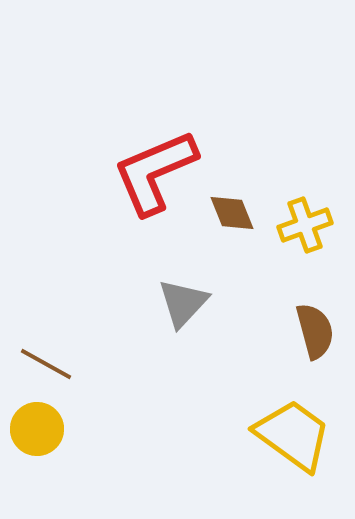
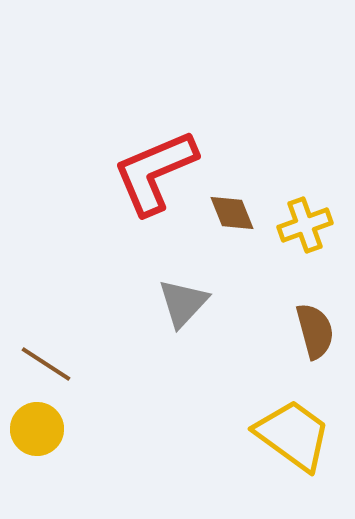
brown line: rotated 4 degrees clockwise
